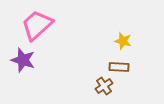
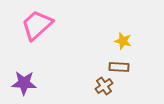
purple star: moved 1 px right, 23 px down; rotated 15 degrees counterclockwise
